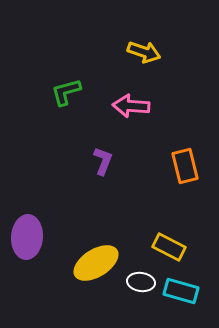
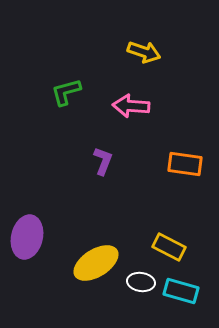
orange rectangle: moved 2 px up; rotated 68 degrees counterclockwise
purple ellipse: rotated 9 degrees clockwise
